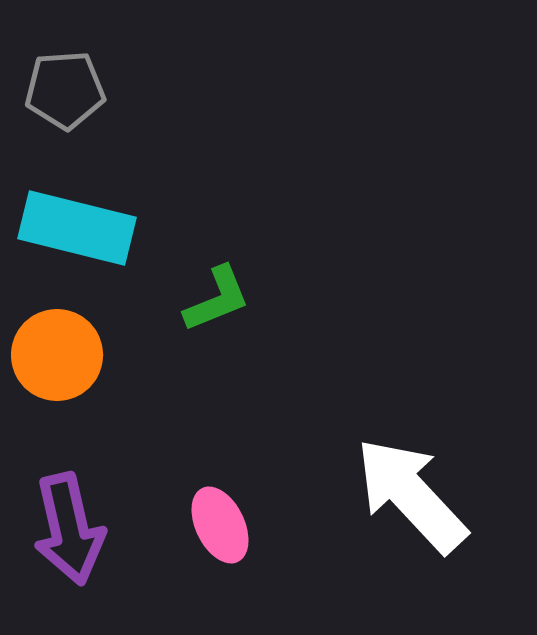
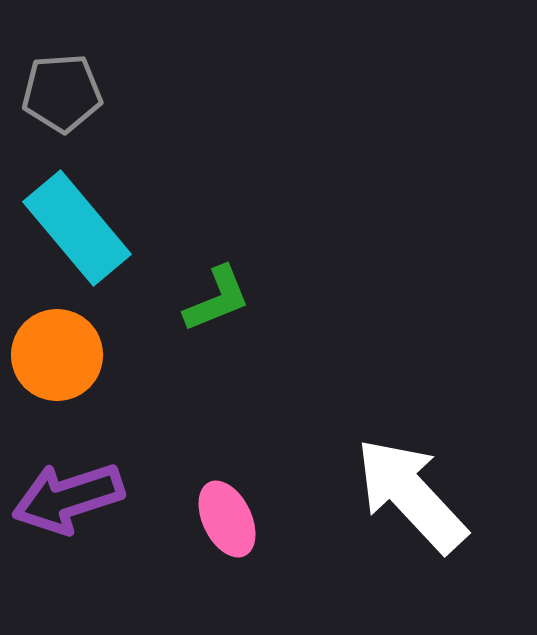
gray pentagon: moved 3 px left, 3 px down
cyan rectangle: rotated 36 degrees clockwise
pink ellipse: moved 7 px right, 6 px up
purple arrow: moved 1 px left, 31 px up; rotated 85 degrees clockwise
